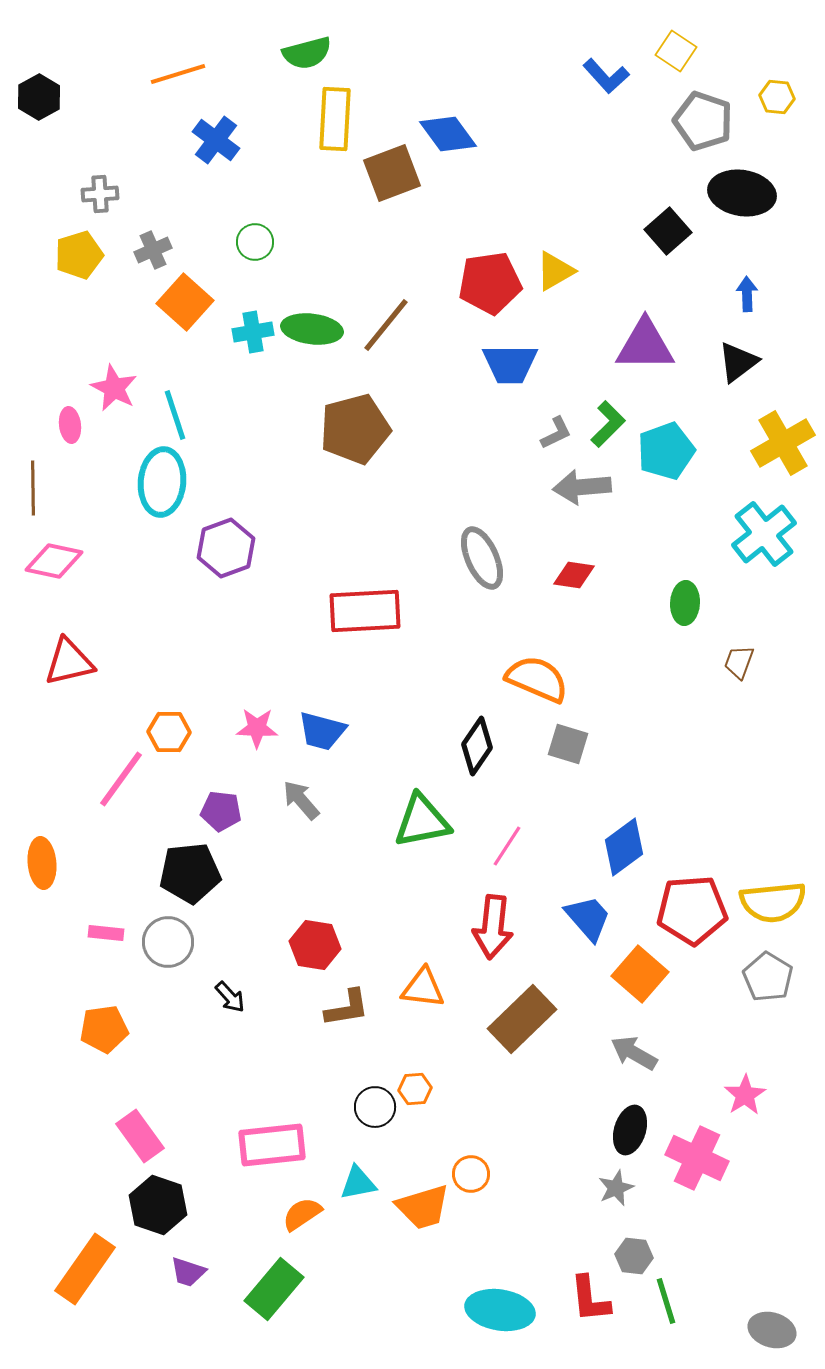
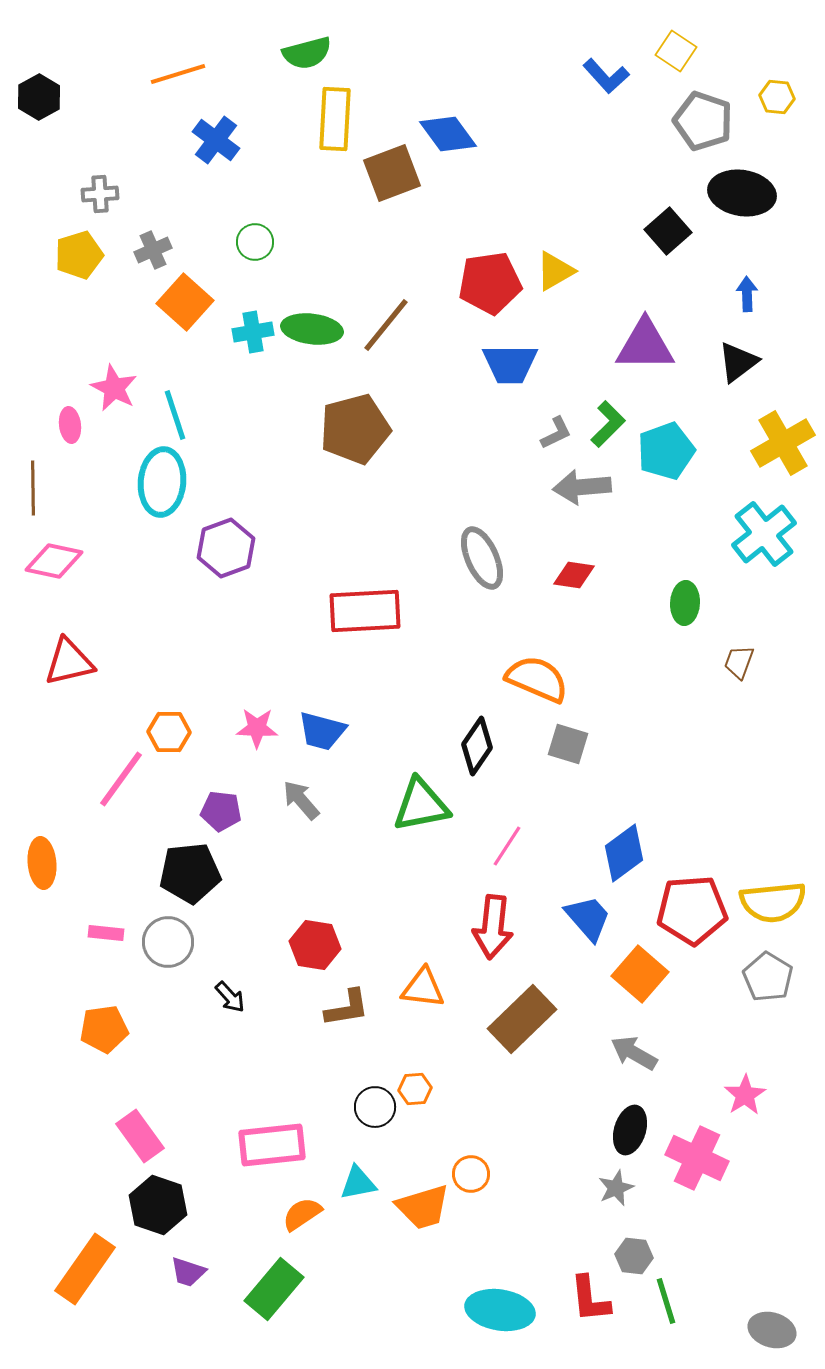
green triangle at (422, 821): moved 1 px left, 16 px up
blue diamond at (624, 847): moved 6 px down
